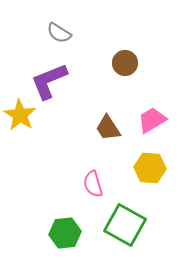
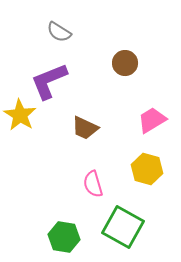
gray semicircle: moved 1 px up
brown trapezoid: moved 23 px left; rotated 32 degrees counterclockwise
yellow hexagon: moved 3 px left, 1 px down; rotated 12 degrees clockwise
green square: moved 2 px left, 2 px down
green hexagon: moved 1 px left, 4 px down; rotated 16 degrees clockwise
